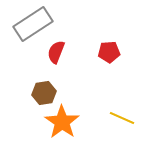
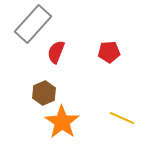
gray rectangle: rotated 15 degrees counterclockwise
brown hexagon: rotated 15 degrees counterclockwise
